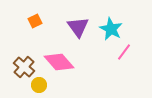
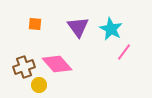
orange square: moved 3 px down; rotated 32 degrees clockwise
pink diamond: moved 2 px left, 2 px down
brown cross: rotated 30 degrees clockwise
